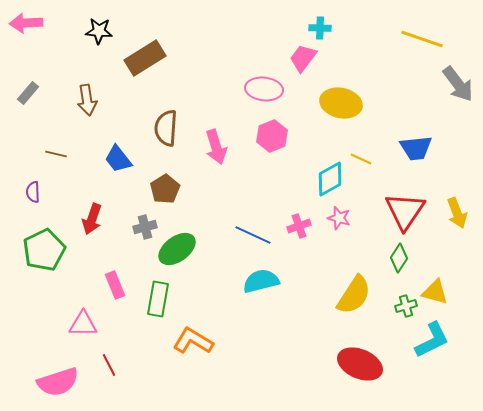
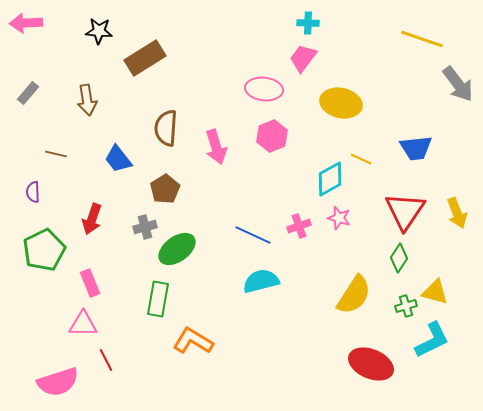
cyan cross at (320, 28): moved 12 px left, 5 px up
pink rectangle at (115, 285): moved 25 px left, 2 px up
red ellipse at (360, 364): moved 11 px right
red line at (109, 365): moved 3 px left, 5 px up
